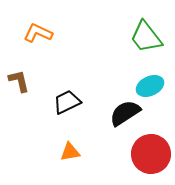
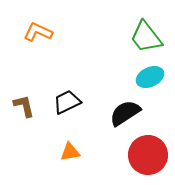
orange L-shape: moved 1 px up
brown L-shape: moved 5 px right, 25 px down
cyan ellipse: moved 9 px up
red circle: moved 3 px left, 1 px down
